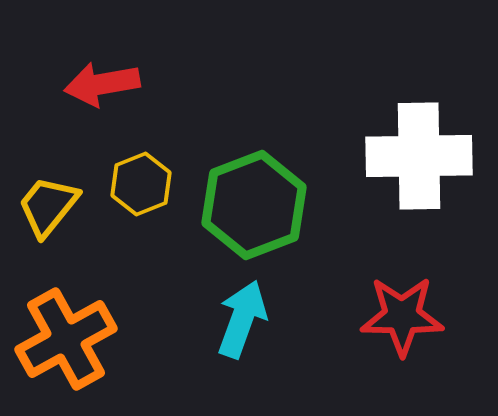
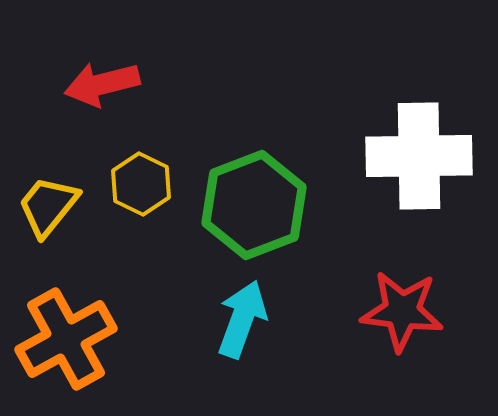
red arrow: rotated 4 degrees counterclockwise
yellow hexagon: rotated 12 degrees counterclockwise
red star: moved 5 px up; rotated 6 degrees clockwise
